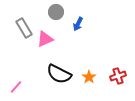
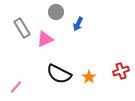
gray rectangle: moved 2 px left
red cross: moved 3 px right, 5 px up
